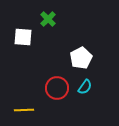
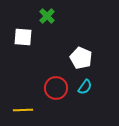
green cross: moved 1 px left, 3 px up
white pentagon: rotated 20 degrees counterclockwise
red circle: moved 1 px left
yellow line: moved 1 px left
